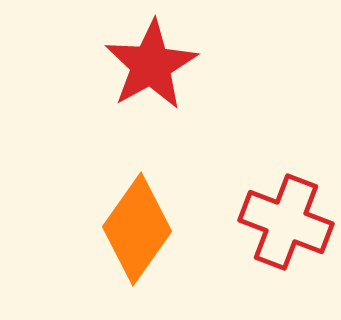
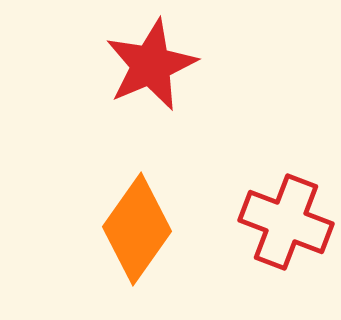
red star: rotated 6 degrees clockwise
